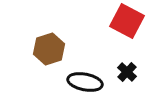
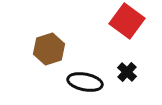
red square: rotated 8 degrees clockwise
